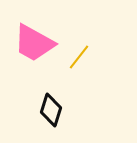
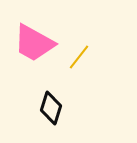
black diamond: moved 2 px up
